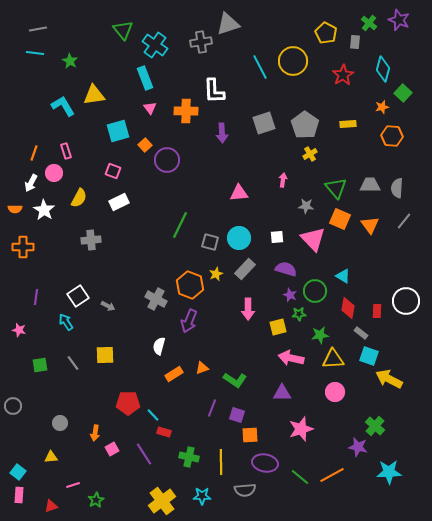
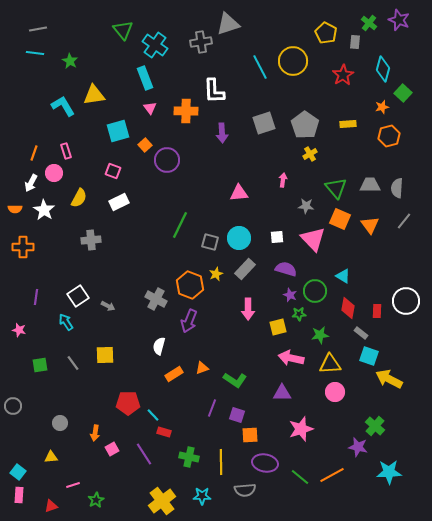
orange hexagon at (392, 136): moved 3 px left; rotated 20 degrees counterclockwise
yellow triangle at (333, 359): moved 3 px left, 5 px down
